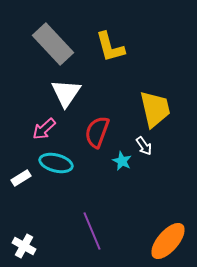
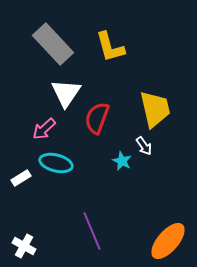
red semicircle: moved 14 px up
